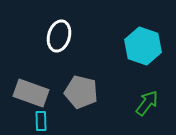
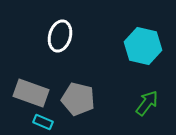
white ellipse: moved 1 px right
cyan hexagon: rotated 6 degrees counterclockwise
gray pentagon: moved 3 px left, 7 px down
cyan rectangle: moved 2 px right, 1 px down; rotated 66 degrees counterclockwise
